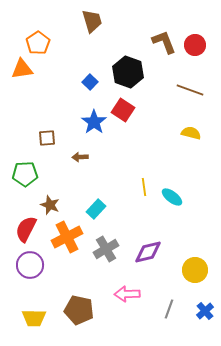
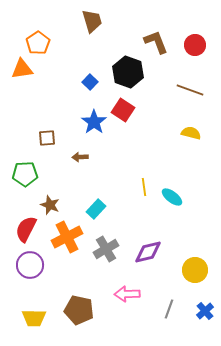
brown L-shape: moved 8 px left
